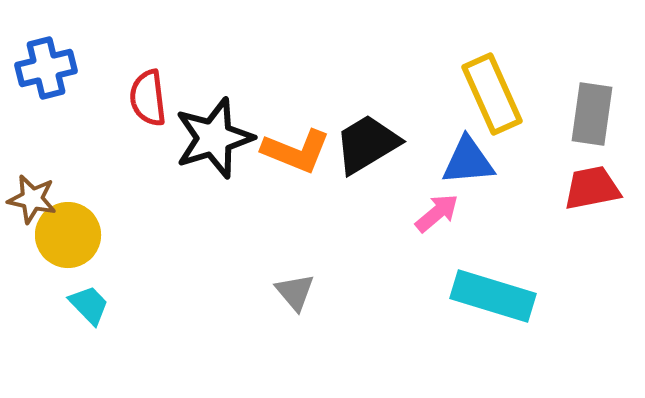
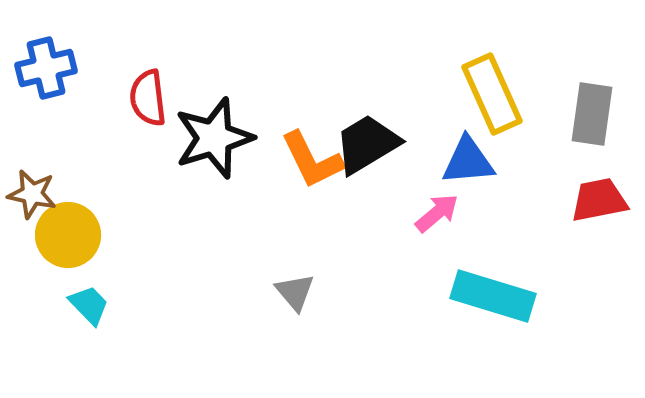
orange L-shape: moved 16 px right, 9 px down; rotated 42 degrees clockwise
red trapezoid: moved 7 px right, 12 px down
brown star: moved 5 px up
